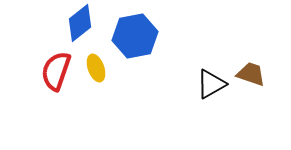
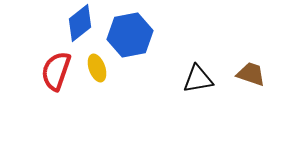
blue hexagon: moved 5 px left, 1 px up
yellow ellipse: moved 1 px right
black triangle: moved 13 px left, 5 px up; rotated 20 degrees clockwise
